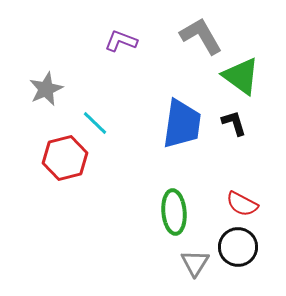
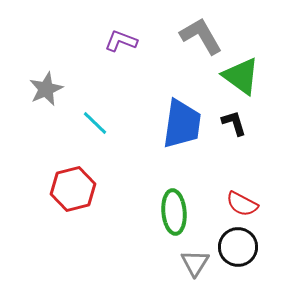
red hexagon: moved 8 px right, 31 px down
